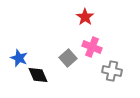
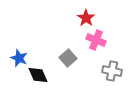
red star: moved 1 px right, 1 px down
pink cross: moved 4 px right, 7 px up
